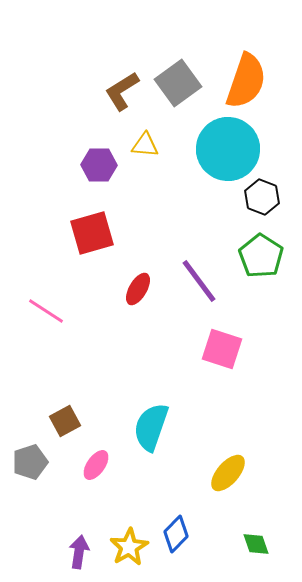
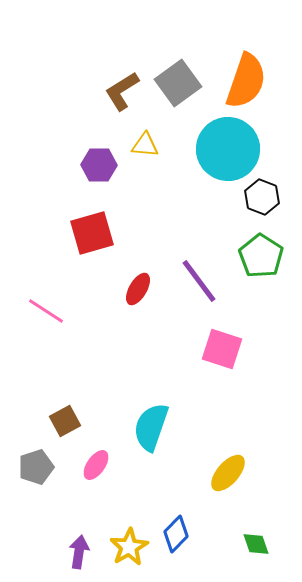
gray pentagon: moved 6 px right, 5 px down
